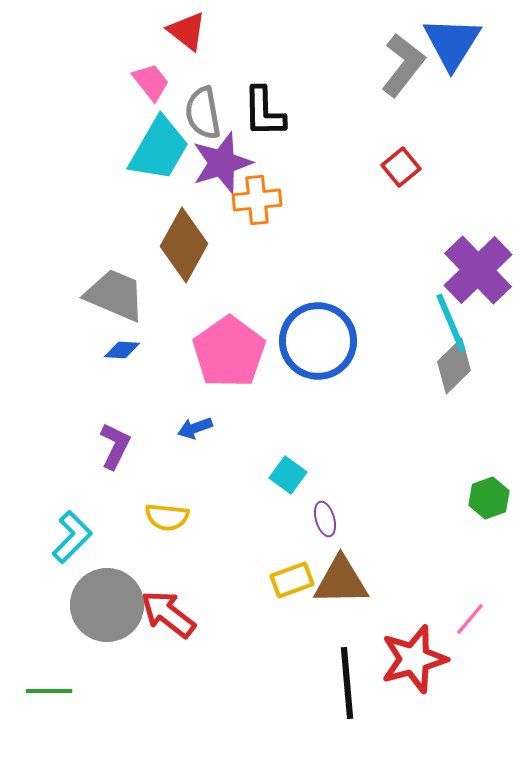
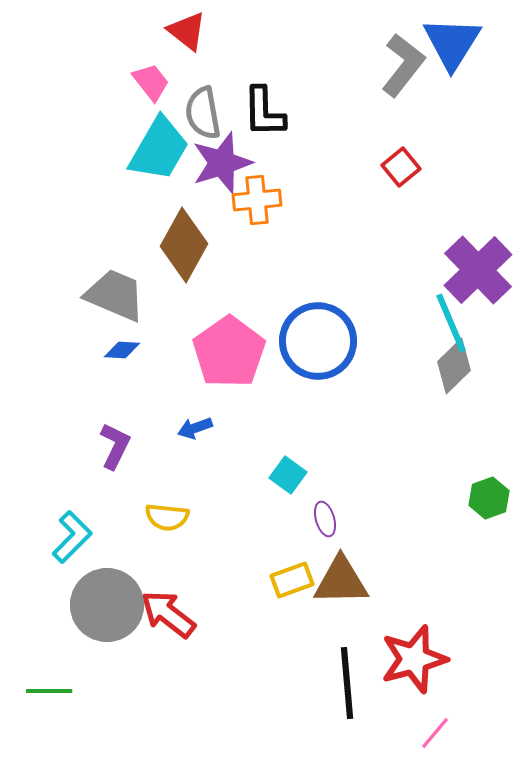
pink line: moved 35 px left, 114 px down
